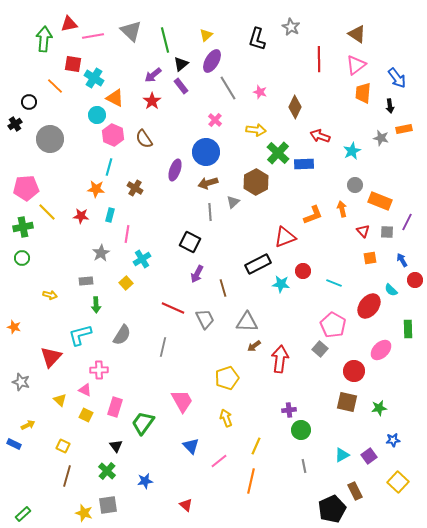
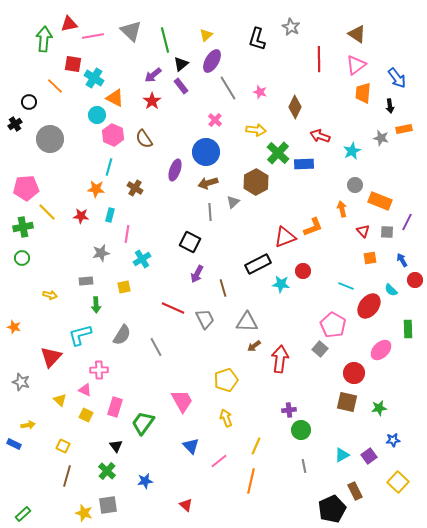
orange L-shape at (313, 215): moved 12 px down
gray star at (101, 253): rotated 18 degrees clockwise
yellow square at (126, 283): moved 2 px left, 4 px down; rotated 32 degrees clockwise
cyan line at (334, 283): moved 12 px right, 3 px down
gray line at (163, 347): moved 7 px left; rotated 42 degrees counterclockwise
red circle at (354, 371): moved 2 px down
yellow pentagon at (227, 378): moved 1 px left, 2 px down
yellow arrow at (28, 425): rotated 16 degrees clockwise
